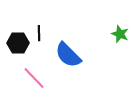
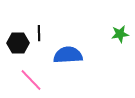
green star: rotated 30 degrees counterclockwise
blue semicircle: rotated 132 degrees clockwise
pink line: moved 3 px left, 2 px down
